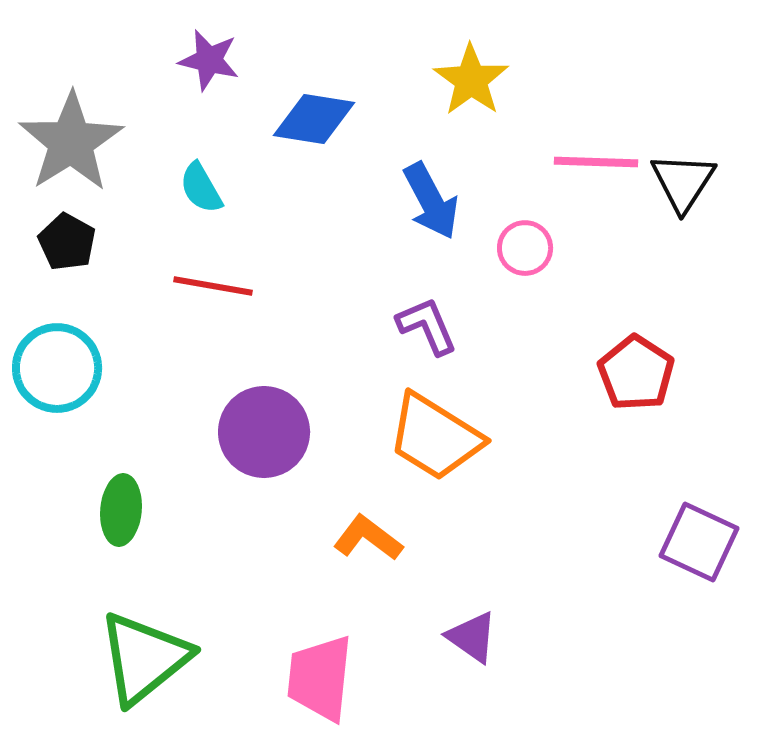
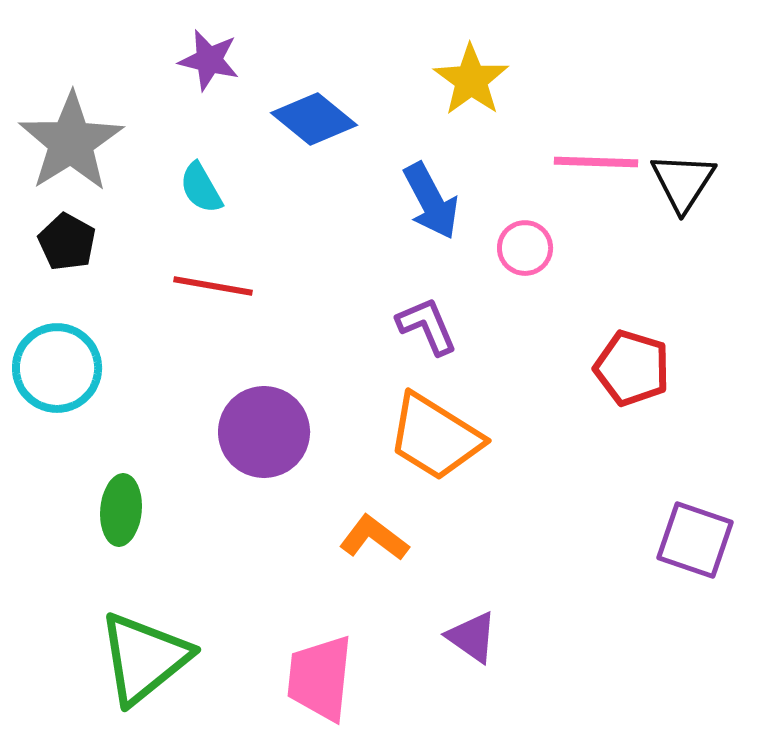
blue diamond: rotated 30 degrees clockwise
red pentagon: moved 4 px left, 5 px up; rotated 16 degrees counterclockwise
orange L-shape: moved 6 px right
purple square: moved 4 px left, 2 px up; rotated 6 degrees counterclockwise
